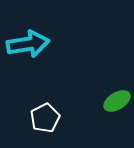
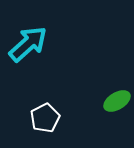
cyan arrow: rotated 33 degrees counterclockwise
